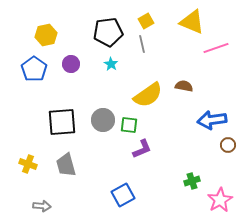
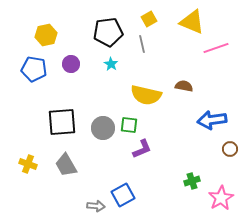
yellow square: moved 3 px right, 2 px up
blue pentagon: rotated 25 degrees counterclockwise
yellow semicircle: moved 2 px left; rotated 48 degrees clockwise
gray circle: moved 8 px down
brown circle: moved 2 px right, 4 px down
gray trapezoid: rotated 15 degrees counterclockwise
pink star: moved 1 px right, 2 px up
gray arrow: moved 54 px right
